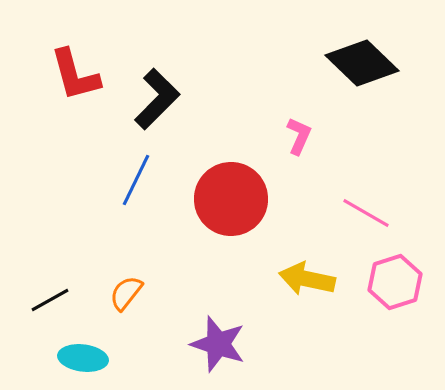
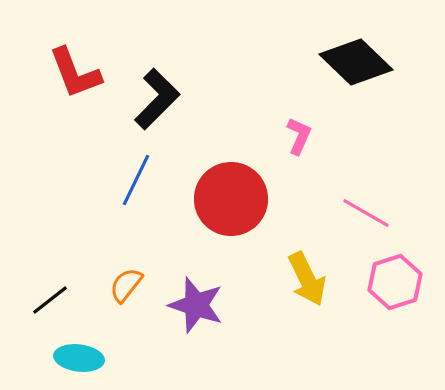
black diamond: moved 6 px left, 1 px up
red L-shape: moved 2 px up; rotated 6 degrees counterclockwise
yellow arrow: rotated 128 degrees counterclockwise
orange semicircle: moved 8 px up
black line: rotated 9 degrees counterclockwise
purple star: moved 22 px left, 39 px up
cyan ellipse: moved 4 px left
